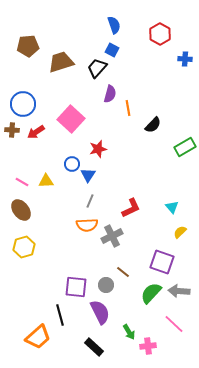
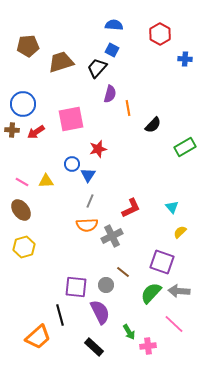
blue semicircle at (114, 25): rotated 66 degrees counterclockwise
pink square at (71, 119): rotated 36 degrees clockwise
